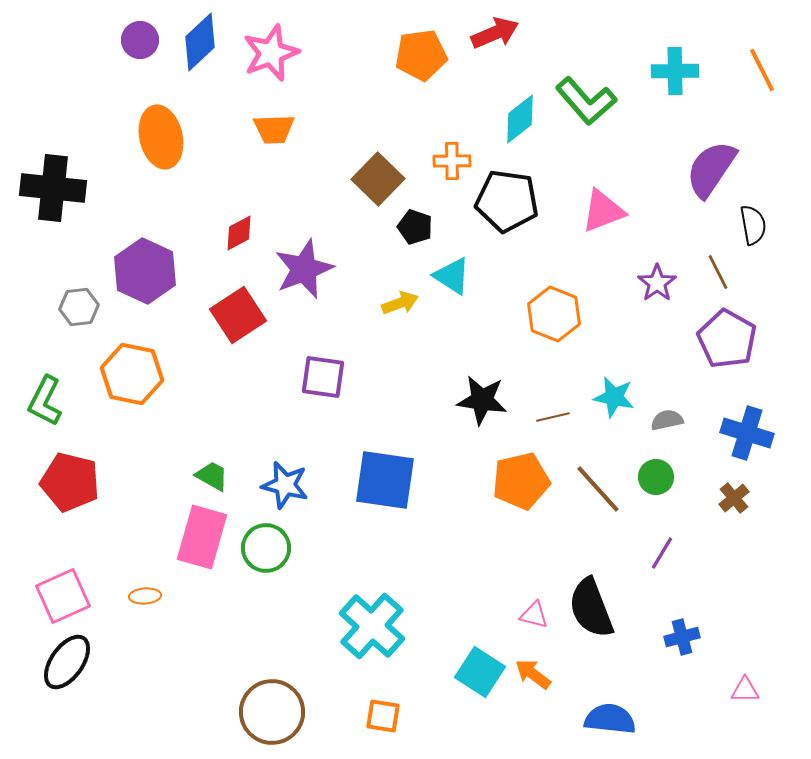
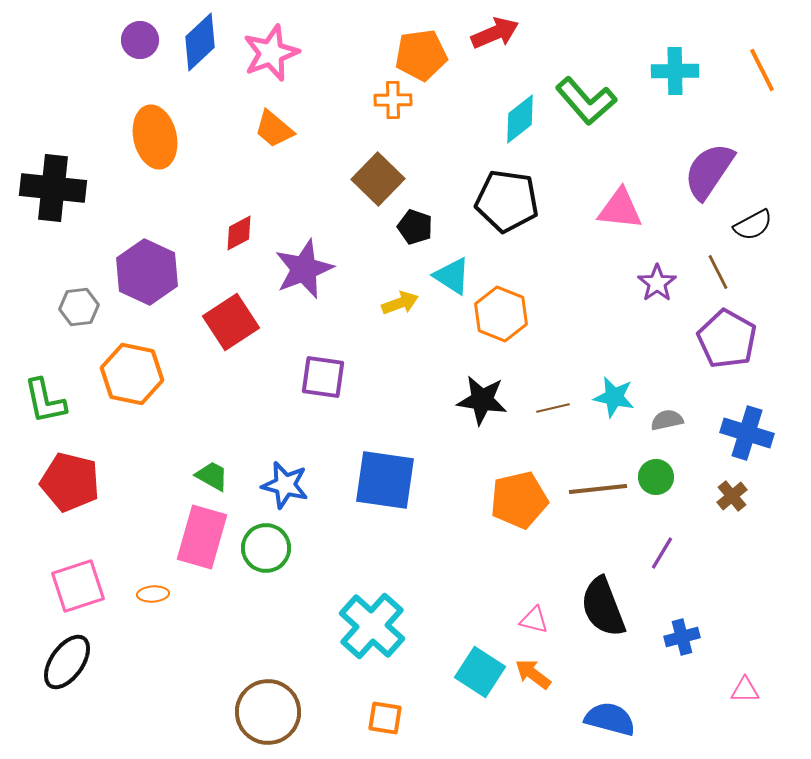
orange trapezoid at (274, 129): rotated 42 degrees clockwise
orange ellipse at (161, 137): moved 6 px left
orange cross at (452, 161): moved 59 px left, 61 px up
purple semicircle at (711, 169): moved 2 px left, 2 px down
pink triangle at (603, 211): moved 17 px right, 2 px up; rotated 27 degrees clockwise
black semicircle at (753, 225): rotated 72 degrees clockwise
purple hexagon at (145, 271): moved 2 px right, 1 px down
orange hexagon at (554, 314): moved 53 px left
red square at (238, 315): moved 7 px left, 7 px down
green L-shape at (45, 401): rotated 39 degrees counterclockwise
brown line at (553, 417): moved 9 px up
orange pentagon at (521, 481): moved 2 px left, 19 px down
brown line at (598, 489): rotated 54 degrees counterclockwise
brown cross at (734, 498): moved 2 px left, 2 px up
pink square at (63, 596): moved 15 px right, 10 px up; rotated 6 degrees clockwise
orange ellipse at (145, 596): moved 8 px right, 2 px up
black semicircle at (591, 608): moved 12 px right, 1 px up
pink triangle at (534, 615): moved 5 px down
brown circle at (272, 712): moved 4 px left
orange square at (383, 716): moved 2 px right, 2 px down
blue semicircle at (610, 719): rotated 9 degrees clockwise
